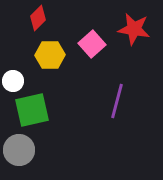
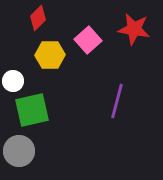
pink square: moved 4 px left, 4 px up
gray circle: moved 1 px down
